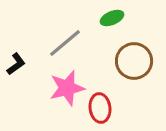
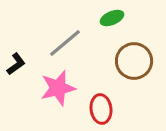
pink star: moved 9 px left
red ellipse: moved 1 px right, 1 px down
